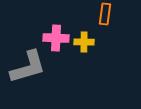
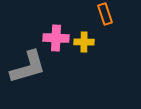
orange rectangle: rotated 25 degrees counterclockwise
